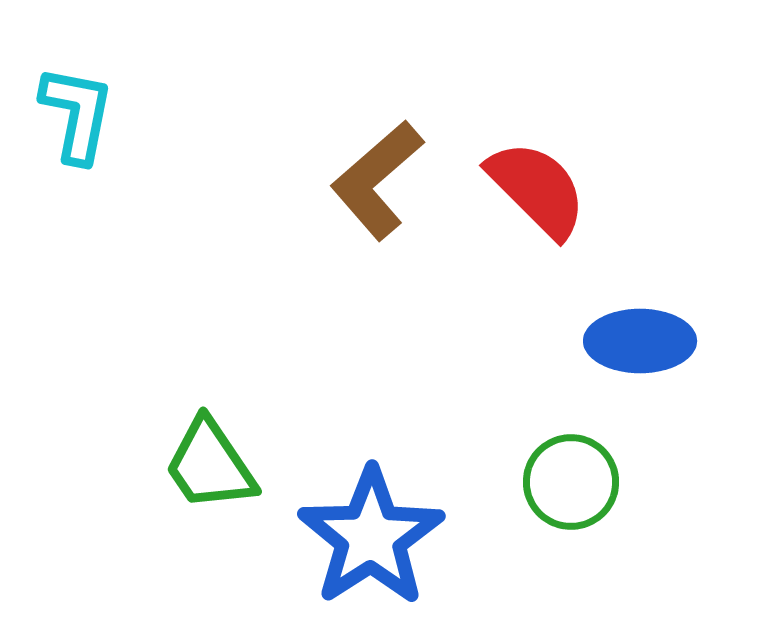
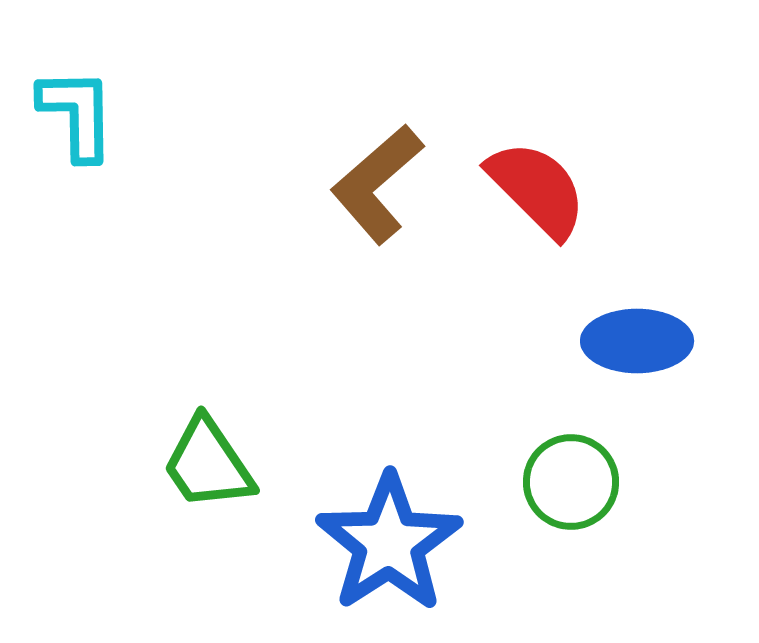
cyan L-shape: rotated 12 degrees counterclockwise
brown L-shape: moved 4 px down
blue ellipse: moved 3 px left
green trapezoid: moved 2 px left, 1 px up
blue star: moved 18 px right, 6 px down
